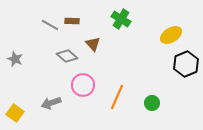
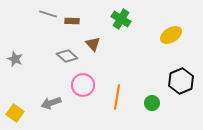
gray line: moved 2 px left, 11 px up; rotated 12 degrees counterclockwise
black hexagon: moved 5 px left, 17 px down
orange line: rotated 15 degrees counterclockwise
